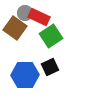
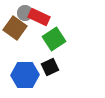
green square: moved 3 px right, 3 px down
